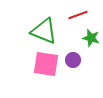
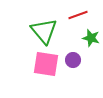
green triangle: rotated 28 degrees clockwise
